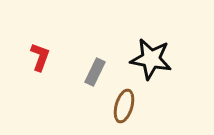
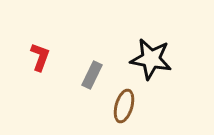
gray rectangle: moved 3 px left, 3 px down
